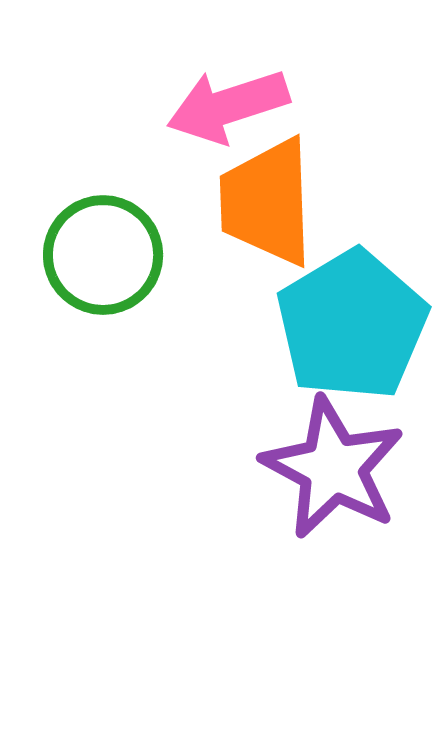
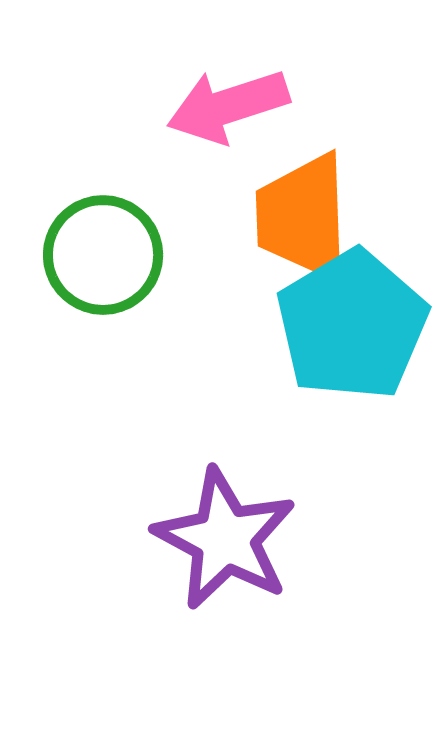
orange trapezoid: moved 36 px right, 15 px down
purple star: moved 108 px left, 71 px down
